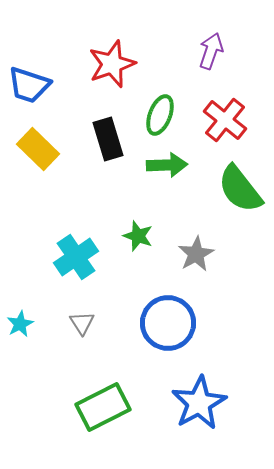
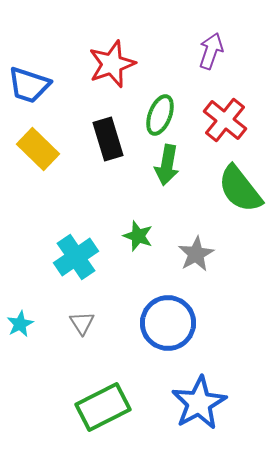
green arrow: rotated 102 degrees clockwise
